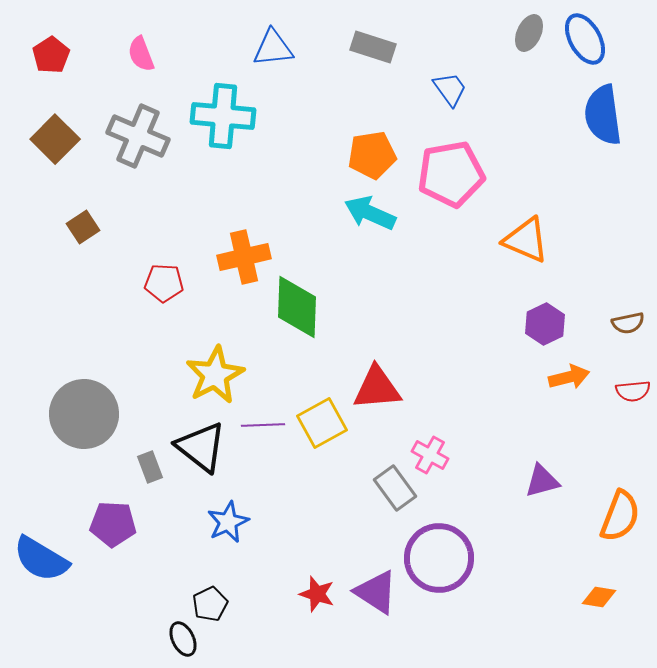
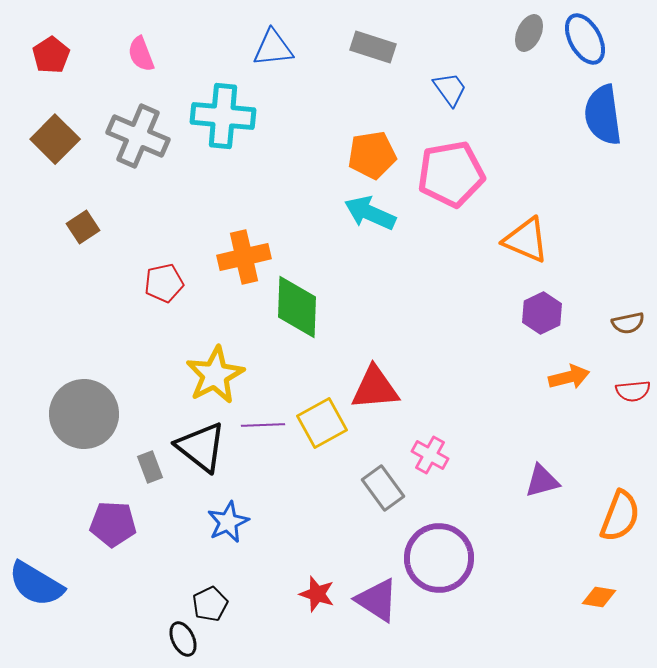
red pentagon at (164, 283): rotated 15 degrees counterclockwise
purple hexagon at (545, 324): moved 3 px left, 11 px up
red triangle at (377, 388): moved 2 px left
gray rectangle at (395, 488): moved 12 px left
blue semicircle at (41, 559): moved 5 px left, 25 px down
purple triangle at (376, 592): moved 1 px right, 8 px down
